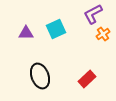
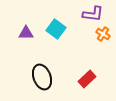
purple L-shape: rotated 145 degrees counterclockwise
cyan square: rotated 30 degrees counterclockwise
orange cross: rotated 24 degrees counterclockwise
black ellipse: moved 2 px right, 1 px down
